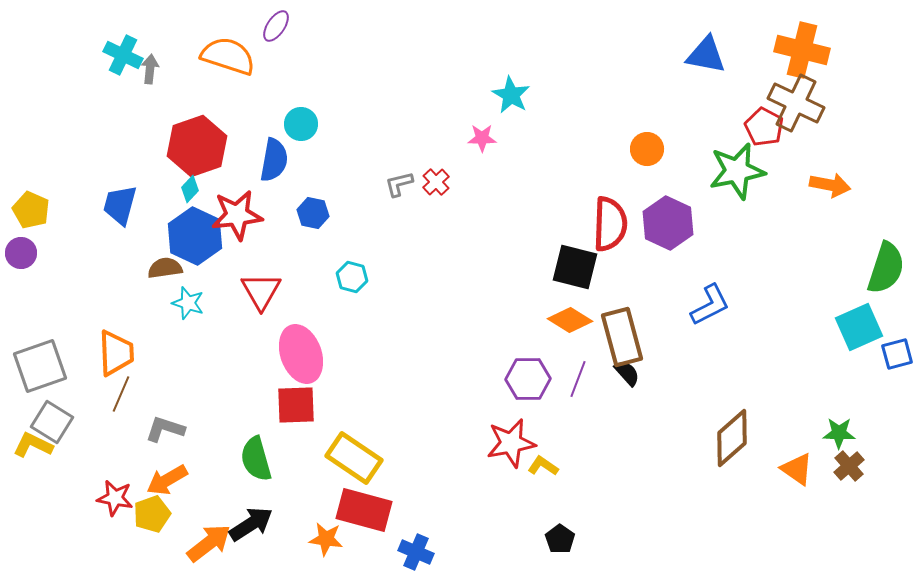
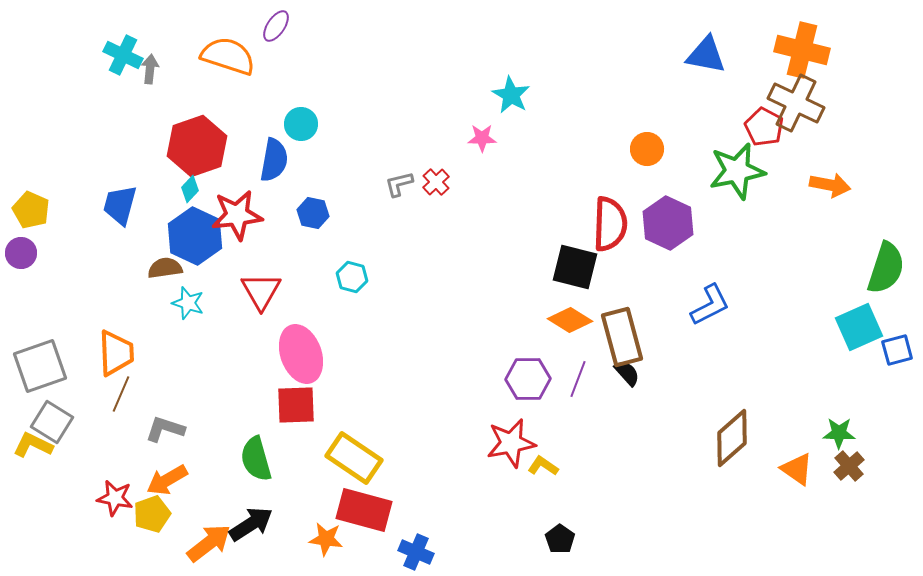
blue square at (897, 354): moved 4 px up
